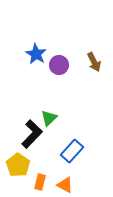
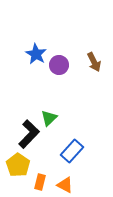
black L-shape: moved 3 px left
